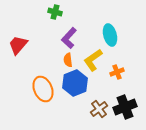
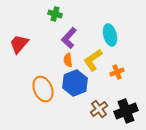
green cross: moved 2 px down
red trapezoid: moved 1 px right, 1 px up
black cross: moved 1 px right, 4 px down
